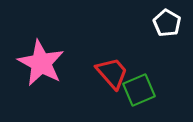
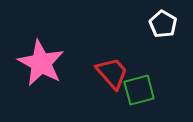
white pentagon: moved 4 px left, 1 px down
green square: rotated 8 degrees clockwise
